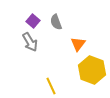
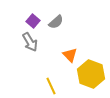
gray semicircle: rotated 112 degrees counterclockwise
orange triangle: moved 8 px left, 11 px down; rotated 21 degrees counterclockwise
yellow hexagon: moved 1 px left, 4 px down
